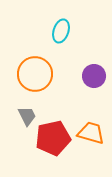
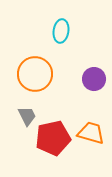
cyan ellipse: rotated 10 degrees counterclockwise
purple circle: moved 3 px down
